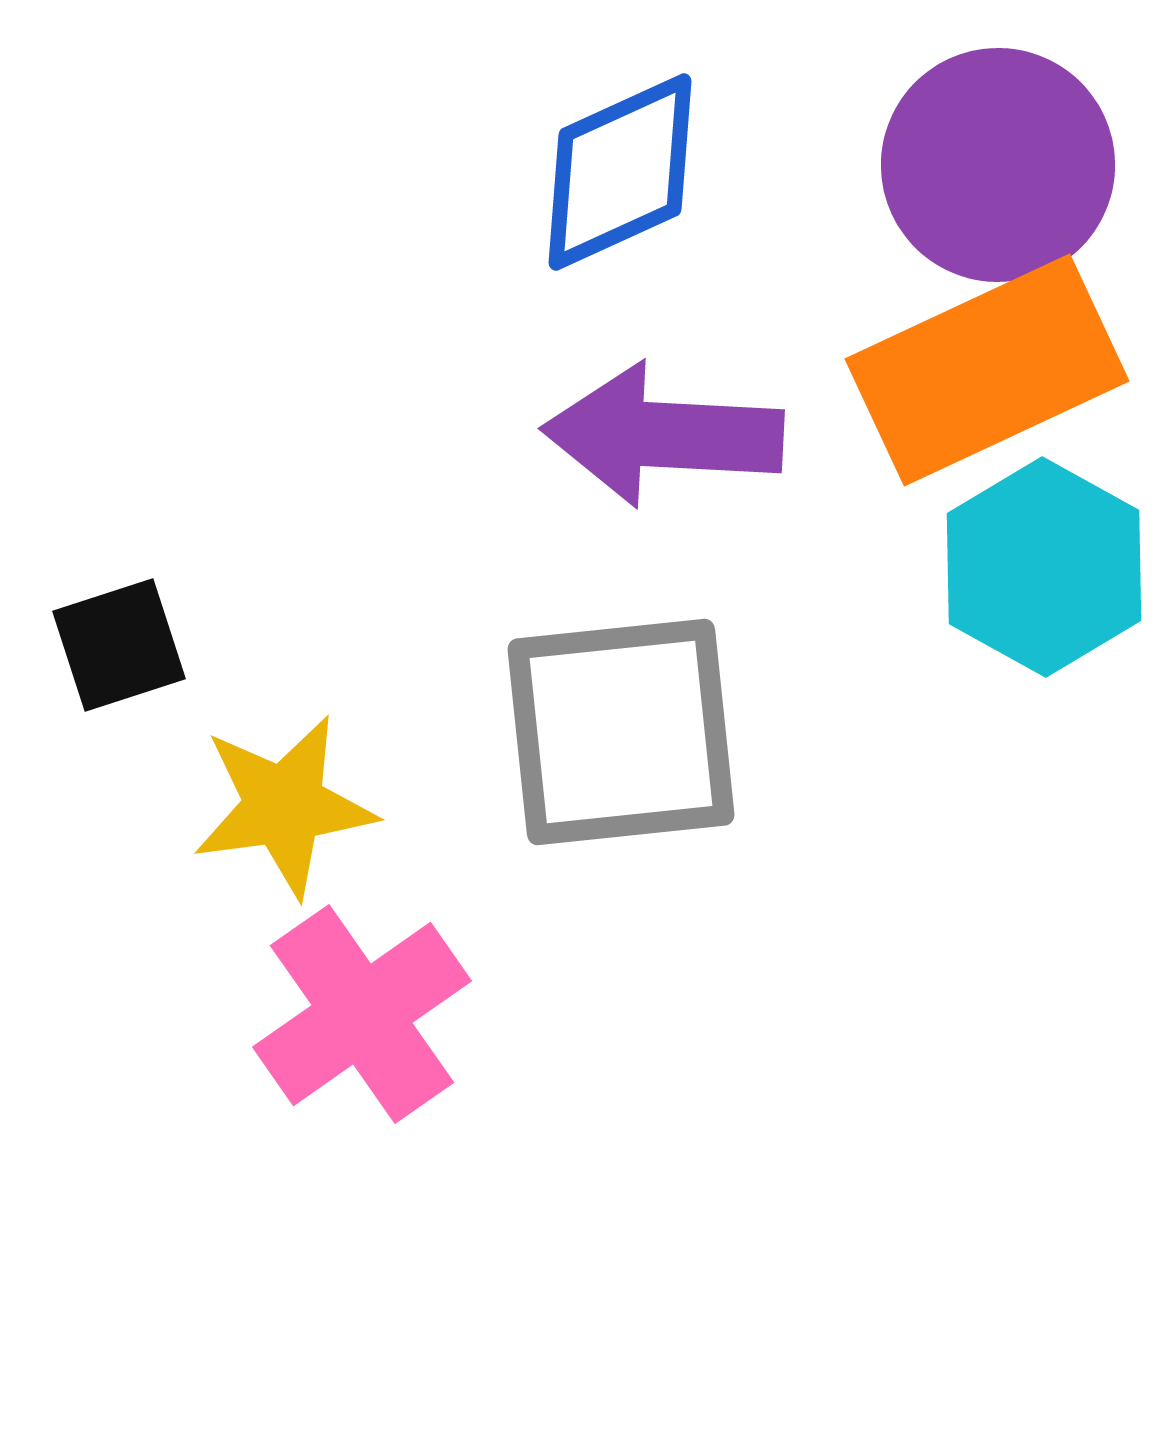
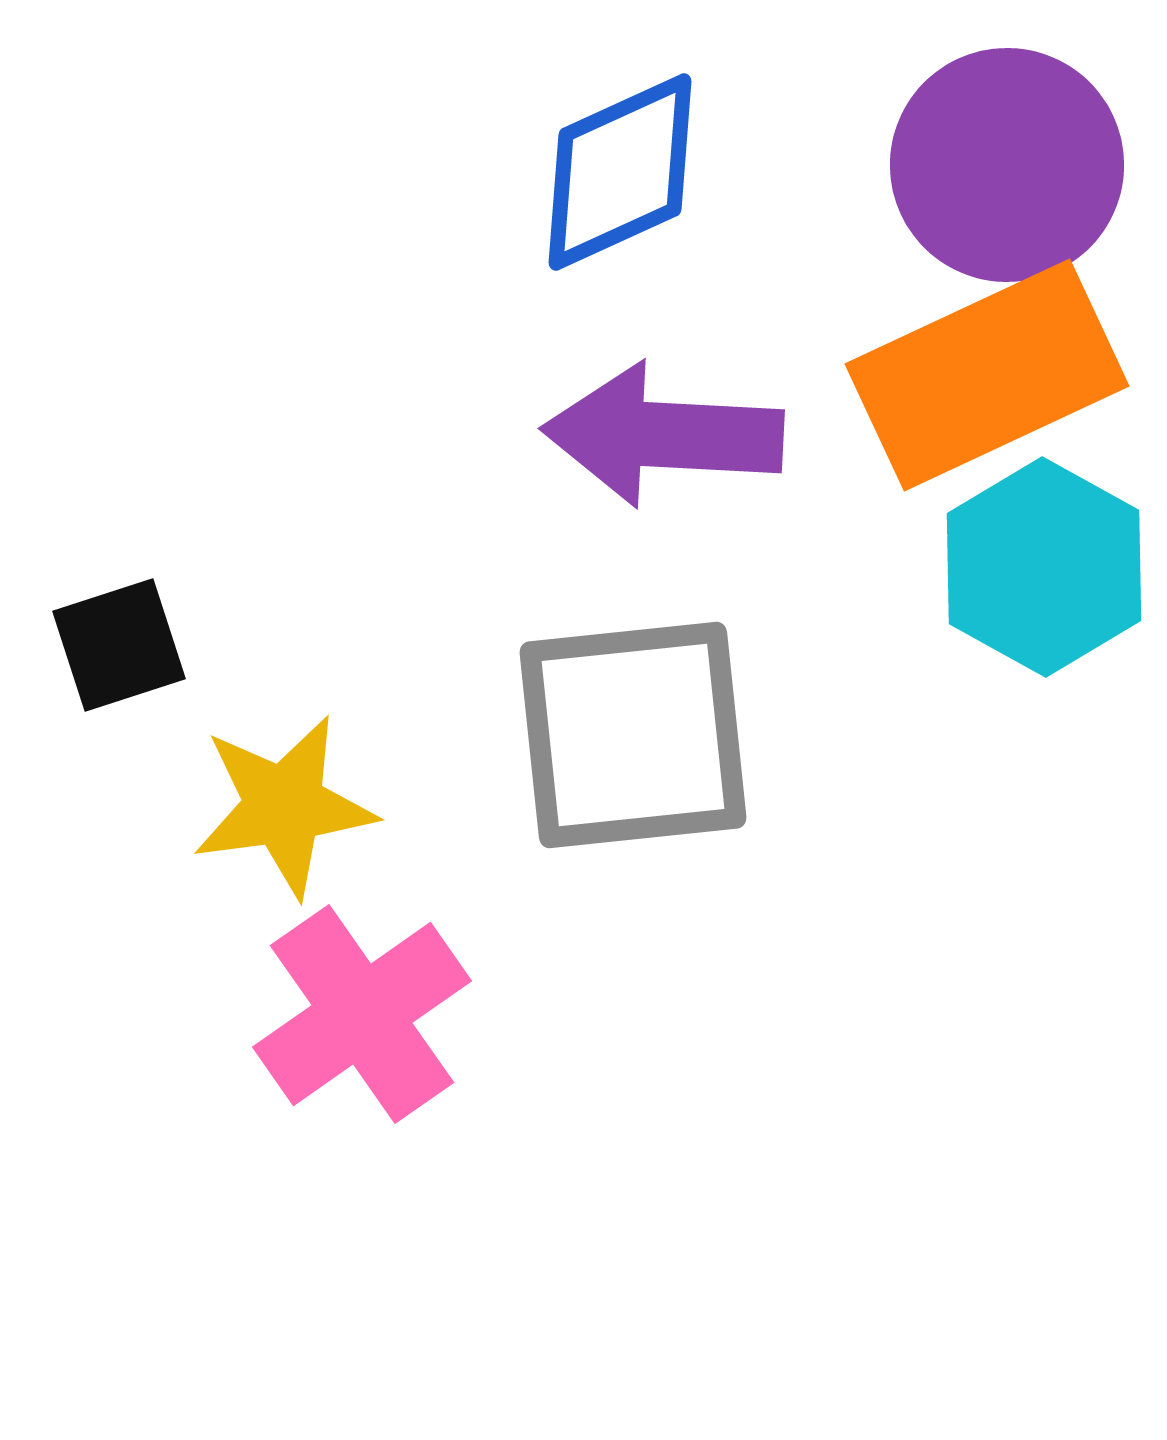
purple circle: moved 9 px right
orange rectangle: moved 5 px down
gray square: moved 12 px right, 3 px down
